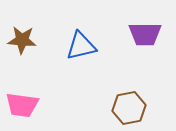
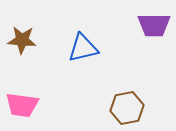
purple trapezoid: moved 9 px right, 9 px up
blue triangle: moved 2 px right, 2 px down
brown hexagon: moved 2 px left
